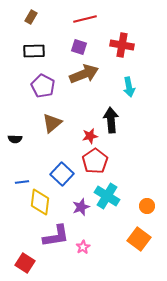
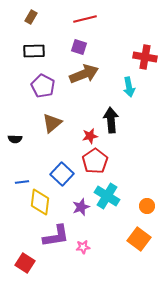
red cross: moved 23 px right, 12 px down
pink star: rotated 24 degrees clockwise
